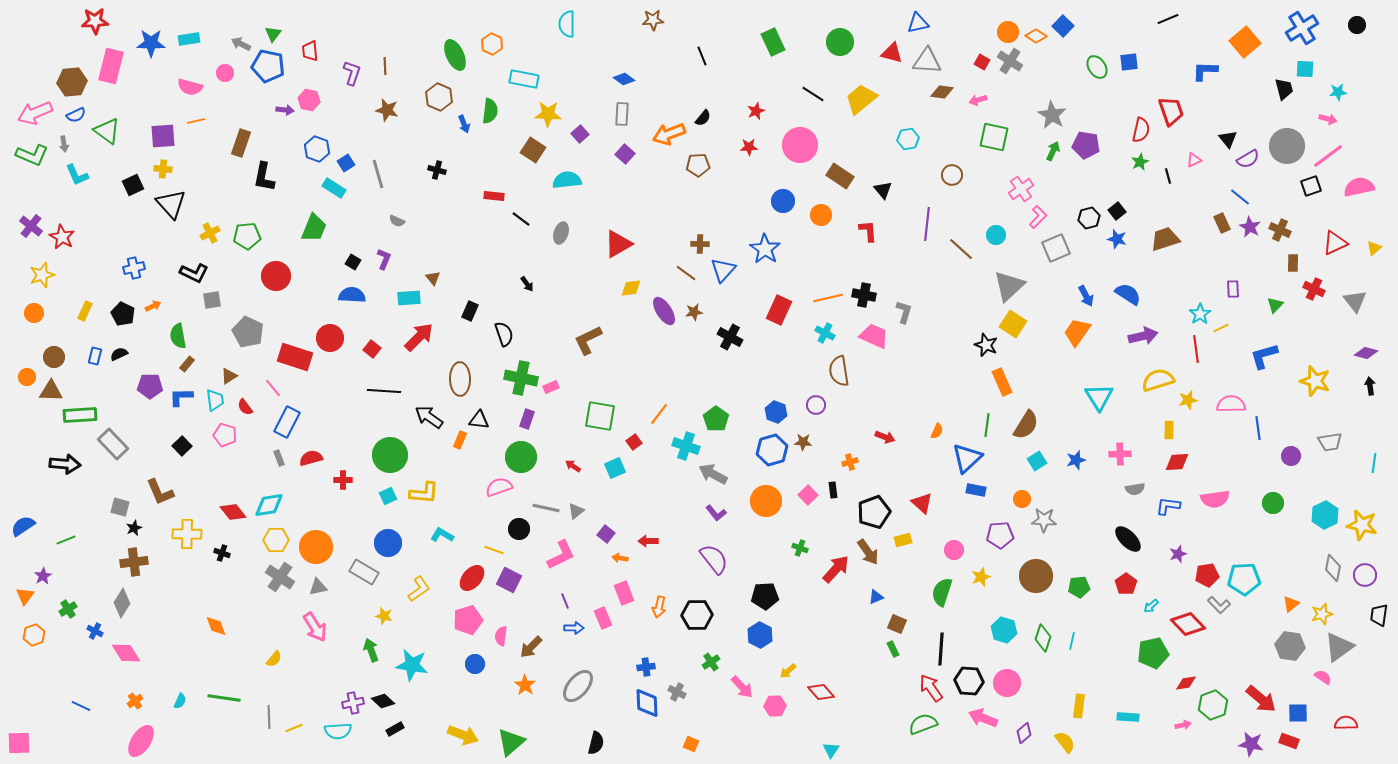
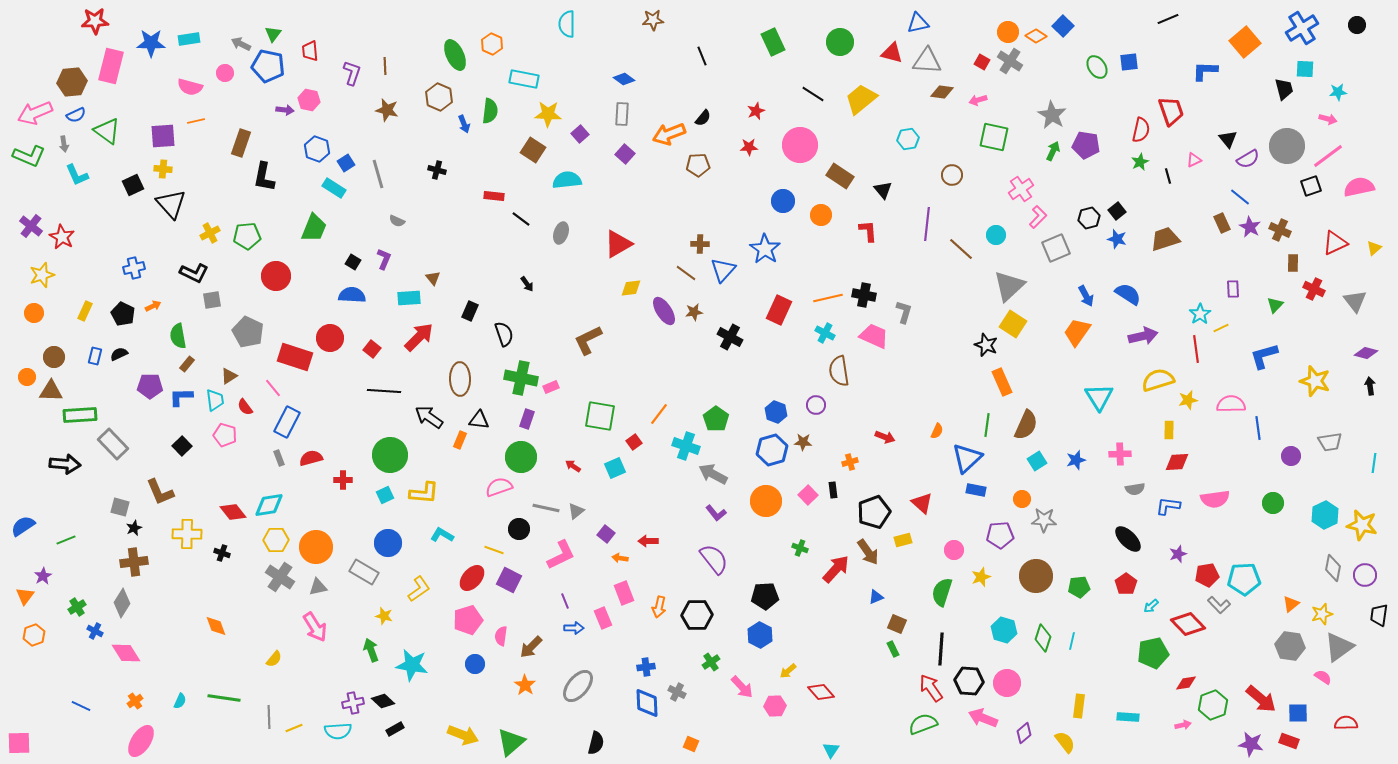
green L-shape at (32, 155): moved 3 px left, 1 px down
brown semicircle at (1026, 425): rotated 8 degrees counterclockwise
cyan square at (388, 496): moved 3 px left, 1 px up
green cross at (68, 609): moved 9 px right, 2 px up
